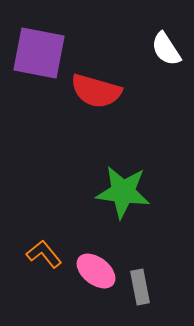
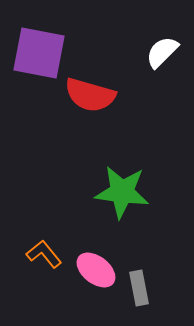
white semicircle: moved 4 px left, 3 px down; rotated 78 degrees clockwise
red semicircle: moved 6 px left, 4 px down
green star: moved 1 px left
pink ellipse: moved 1 px up
gray rectangle: moved 1 px left, 1 px down
